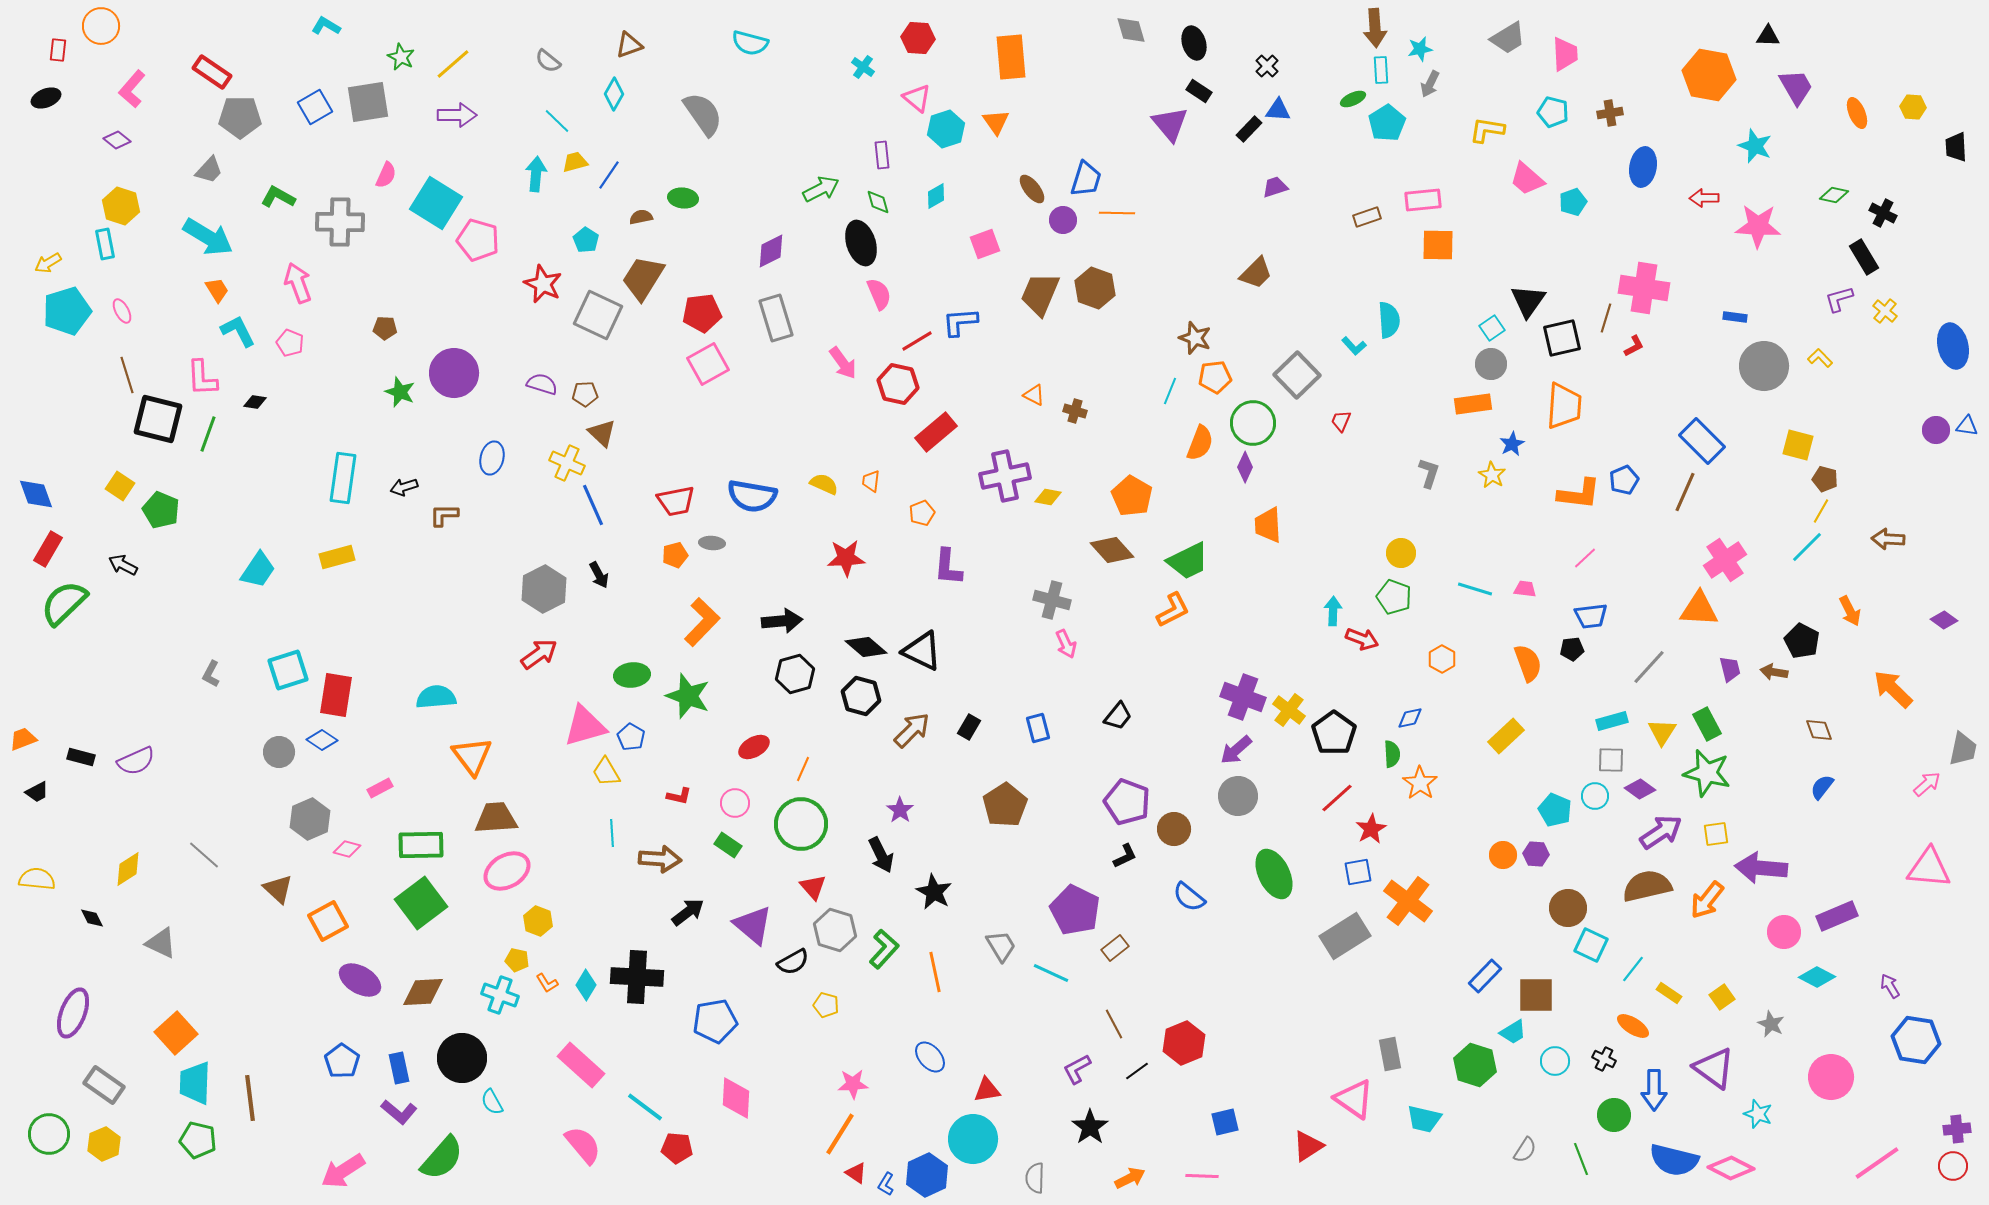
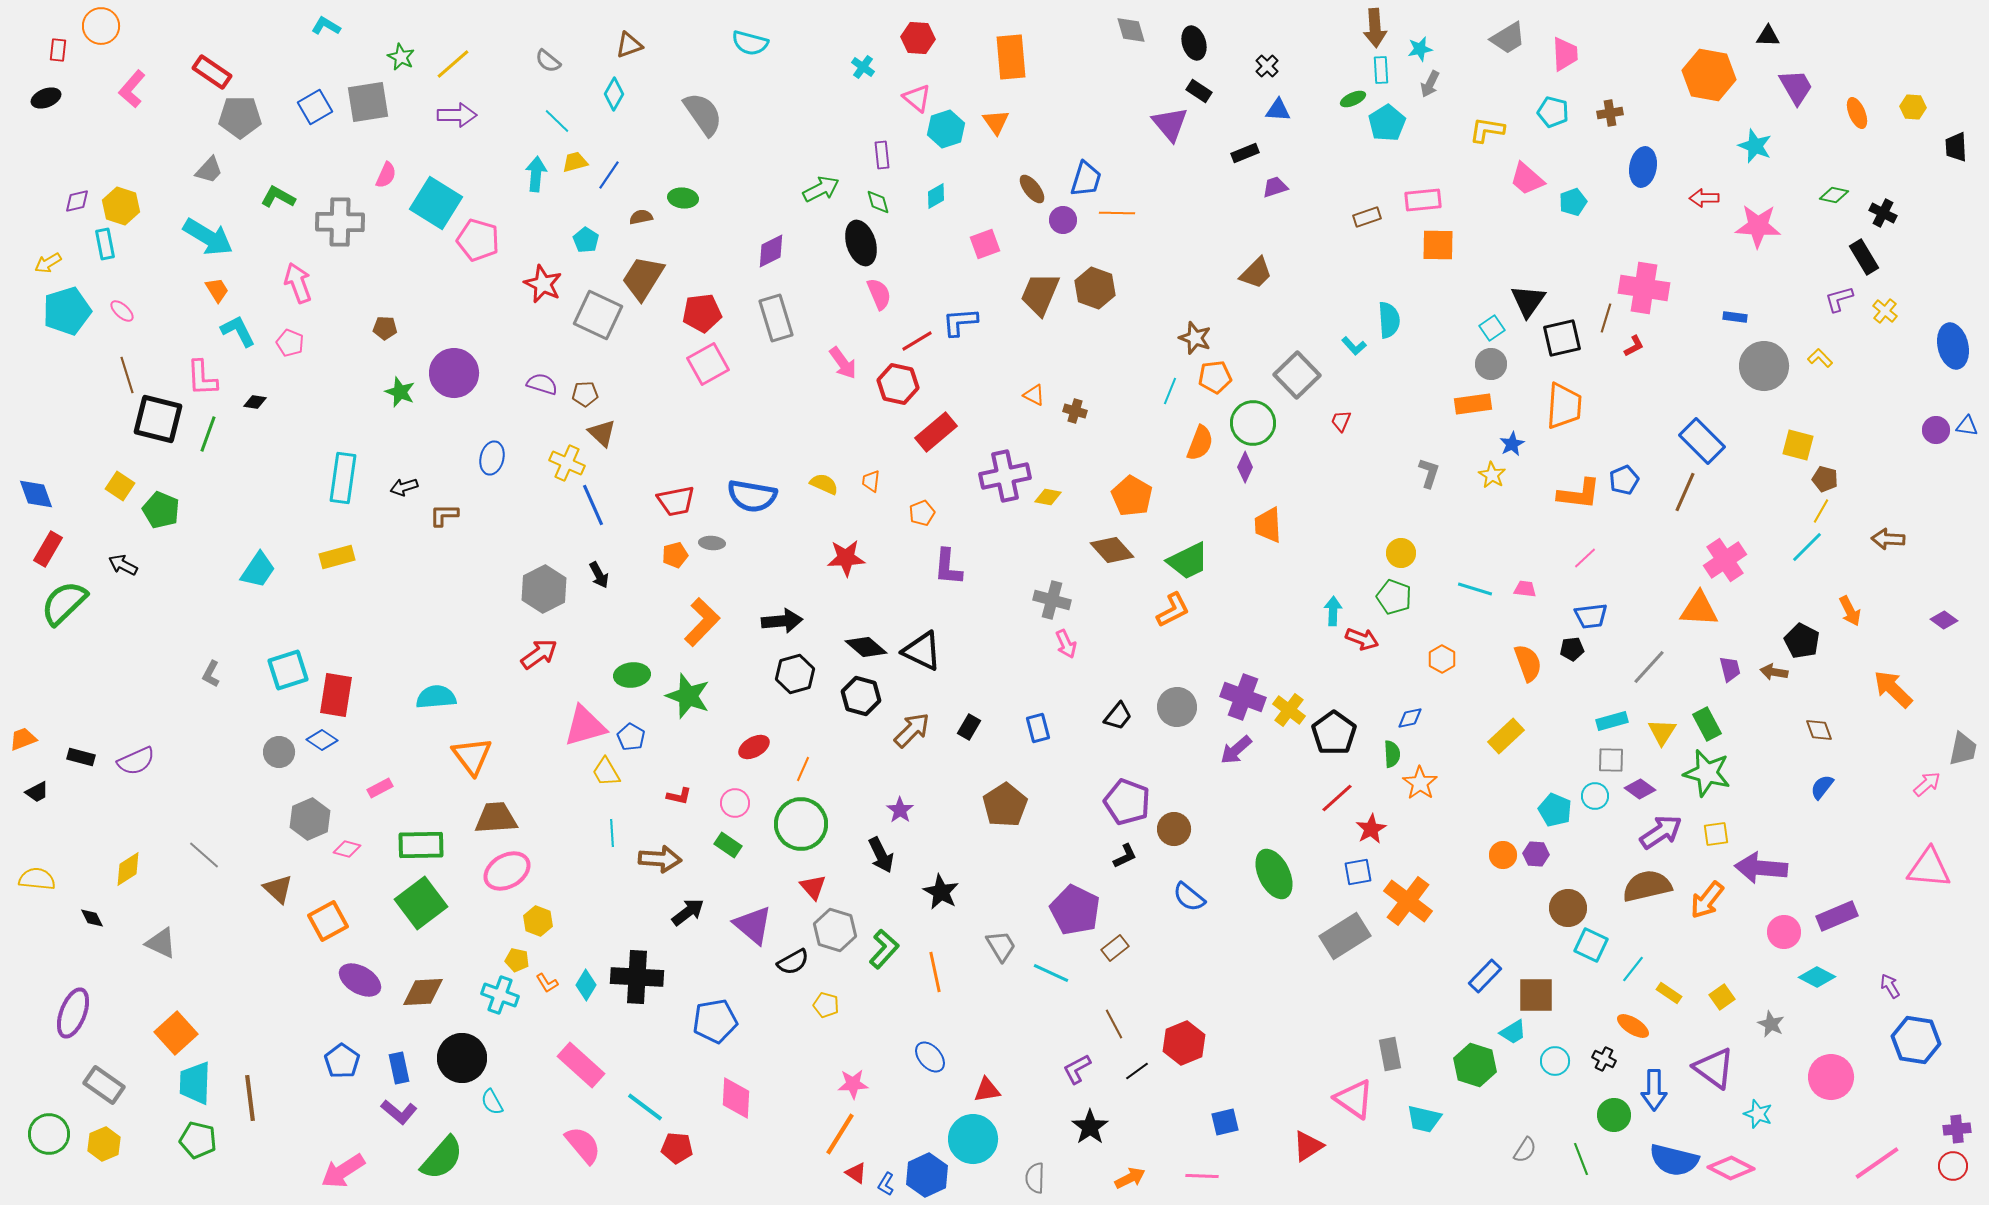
black rectangle at (1249, 129): moved 4 px left, 24 px down; rotated 24 degrees clockwise
purple diamond at (117, 140): moved 40 px left, 61 px down; rotated 52 degrees counterclockwise
pink ellipse at (122, 311): rotated 20 degrees counterclockwise
gray circle at (1238, 796): moved 61 px left, 89 px up
black star at (934, 892): moved 7 px right
